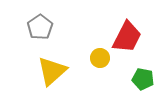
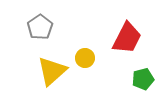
red trapezoid: moved 1 px down
yellow circle: moved 15 px left
green pentagon: rotated 25 degrees counterclockwise
